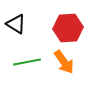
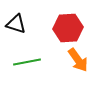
black triangle: rotated 15 degrees counterclockwise
orange arrow: moved 14 px right, 2 px up
